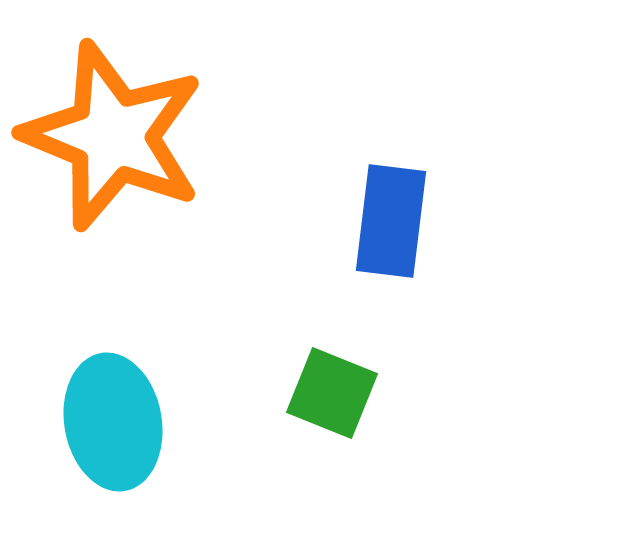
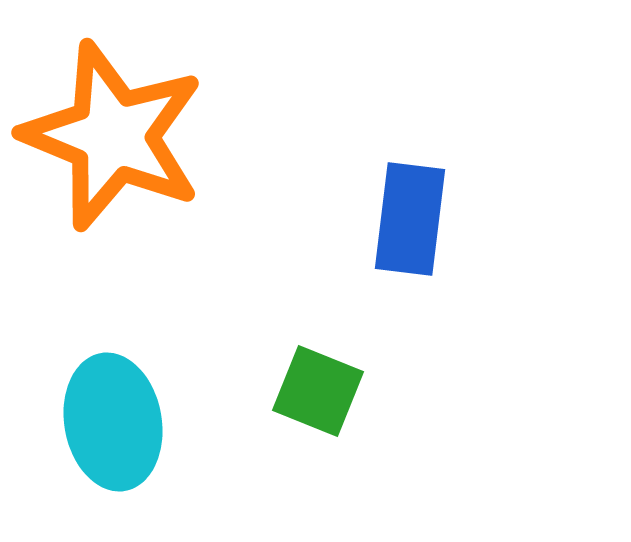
blue rectangle: moved 19 px right, 2 px up
green square: moved 14 px left, 2 px up
